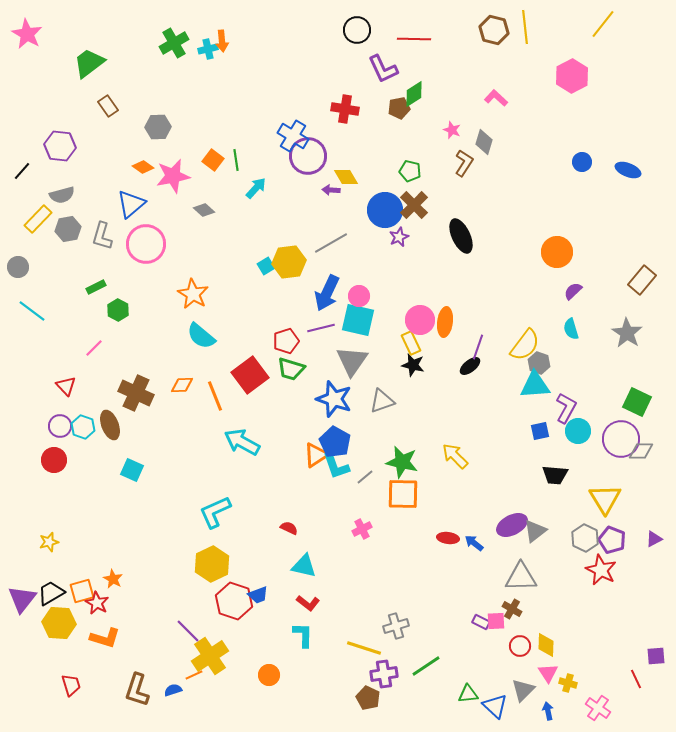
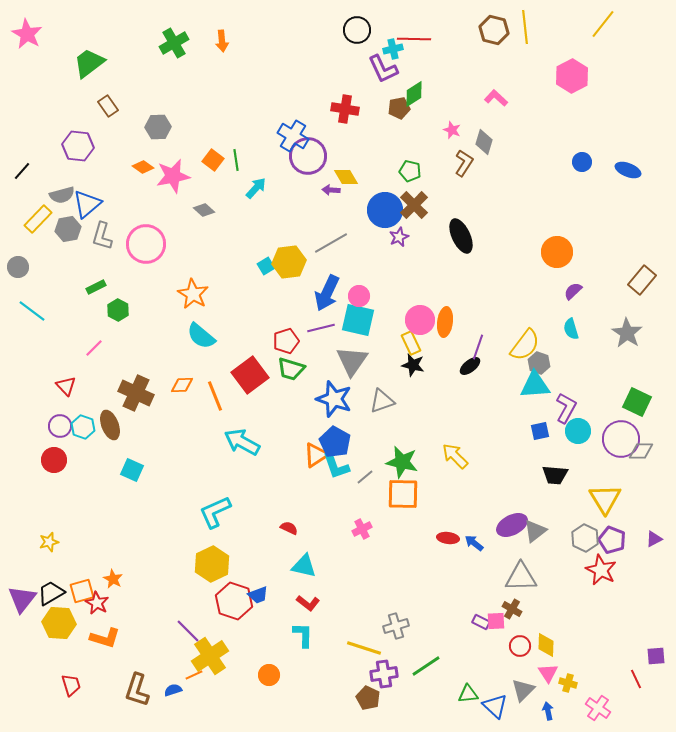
cyan cross at (208, 49): moved 185 px right
purple hexagon at (60, 146): moved 18 px right
blue triangle at (131, 204): moved 44 px left
